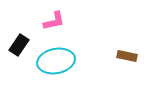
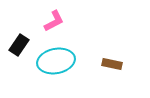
pink L-shape: rotated 15 degrees counterclockwise
brown rectangle: moved 15 px left, 8 px down
